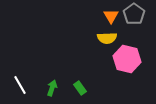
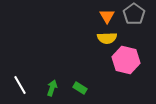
orange triangle: moved 4 px left
pink hexagon: moved 1 px left, 1 px down
green rectangle: rotated 24 degrees counterclockwise
